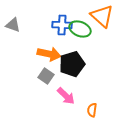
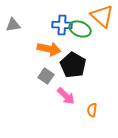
gray triangle: rotated 28 degrees counterclockwise
orange arrow: moved 5 px up
black pentagon: moved 1 px right, 1 px down; rotated 25 degrees counterclockwise
